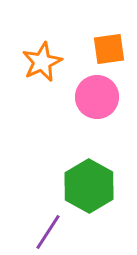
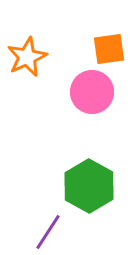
orange star: moved 15 px left, 5 px up
pink circle: moved 5 px left, 5 px up
